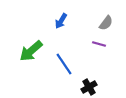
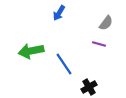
blue arrow: moved 2 px left, 8 px up
green arrow: rotated 30 degrees clockwise
